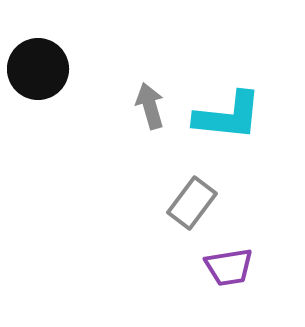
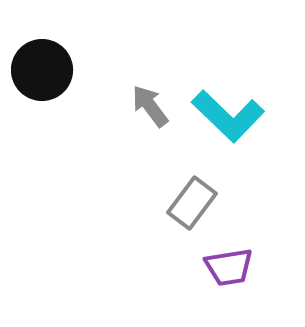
black circle: moved 4 px right, 1 px down
gray arrow: rotated 21 degrees counterclockwise
cyan L-shape: rotated 38 degrees clockwise
